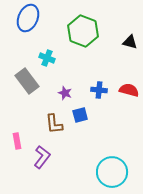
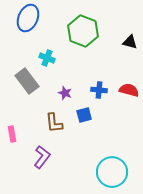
blue square: moved 4 px right
brown L-shape: moved 1 px up
pink rectangle: moved 5 px left, 7 px up
